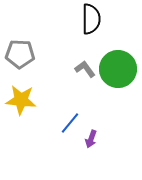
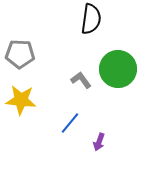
black semicircle: rotated 8 degrees clockwise
gray L-shape: moved 4 px left, 11 px down
purple arrow: moved 8 px right, 3 px down
